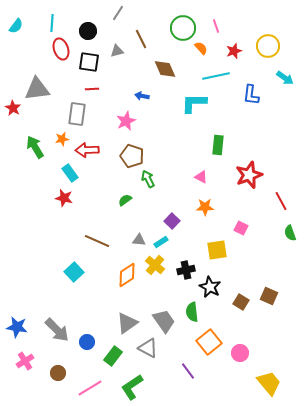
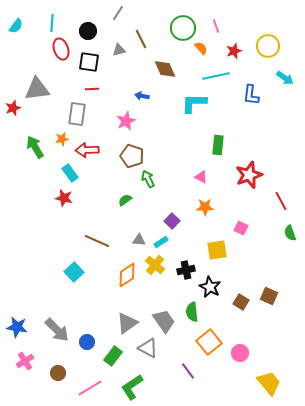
gray triangle at (117, 51): moved 2 px right, 1 px up
red star at (13, 108): rotated 21 degrees clockwise
